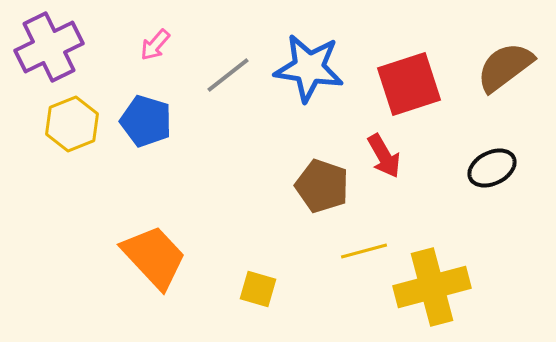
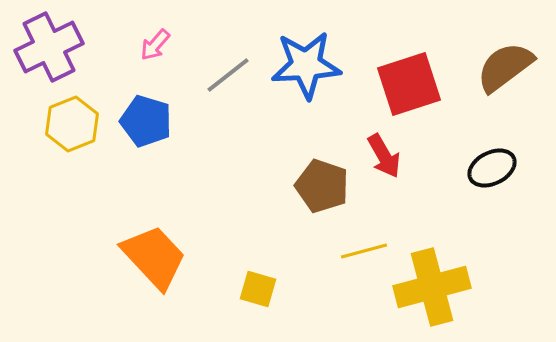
blue star: moved 3 px left, 3 px up; rotated 12 degrees counterclockwise
